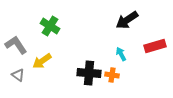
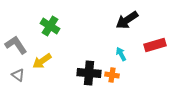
red rectangle: moved 1 px up
